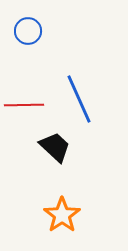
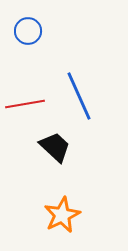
blue line: moved 3 px up
red line: moved 1 px right, 1 px up; rotated 9 degrees counterclockwise
orange star: rotated 9 degrees clockwise
